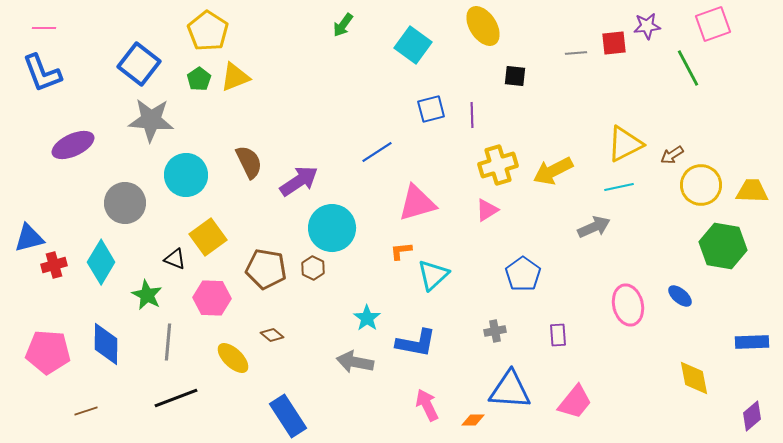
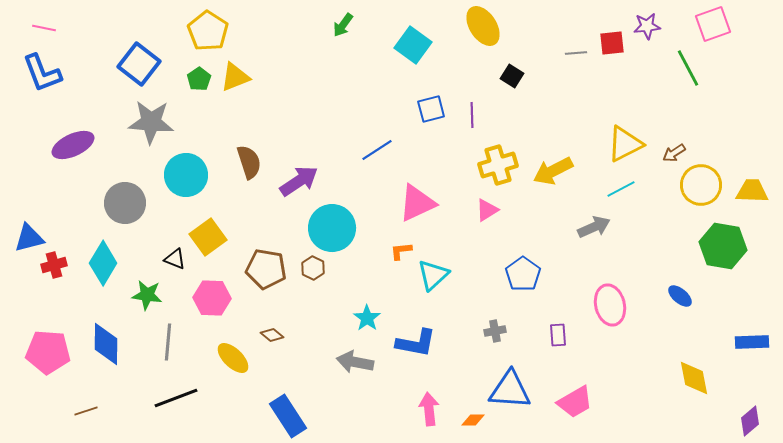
pink line at (44, 28): rotated 10 degrees clockwise
red square at (614, 43): moved 2 px left
black square at (515, 76): moved 3 px left; rotated 25 degrees clockwise
gray star at (151, 120): moved 2 px down
blue line at (377, 152): moved 2 px up
brown arrow at (672, 155): moved 2 px right, 2 px up
brown semicircle at (249, 162): rotated 8 degrees clockwise
cyan line at (619, 187): moved 2 px right, 2 px down; rotated 16 degrees counterclockwise
pink triangle at (417, 203): rotated 9 degrees counterclockwise
cyan diamond at (101, 262): moved 2 px right, 1 px down
green star at (147, 295): rotated 20 degrees counterclockwise
pink ellipse at (628, 305): moved 18 px left
pink trapezoid at (575, 402): rotated 21 degrees clockwise
pink arrow at (427, 405): moved 2 px right, 4 px down; rotated 20 degrees clockwise
purple diamond at (752, 416): moved 2 px left, 5 px down
